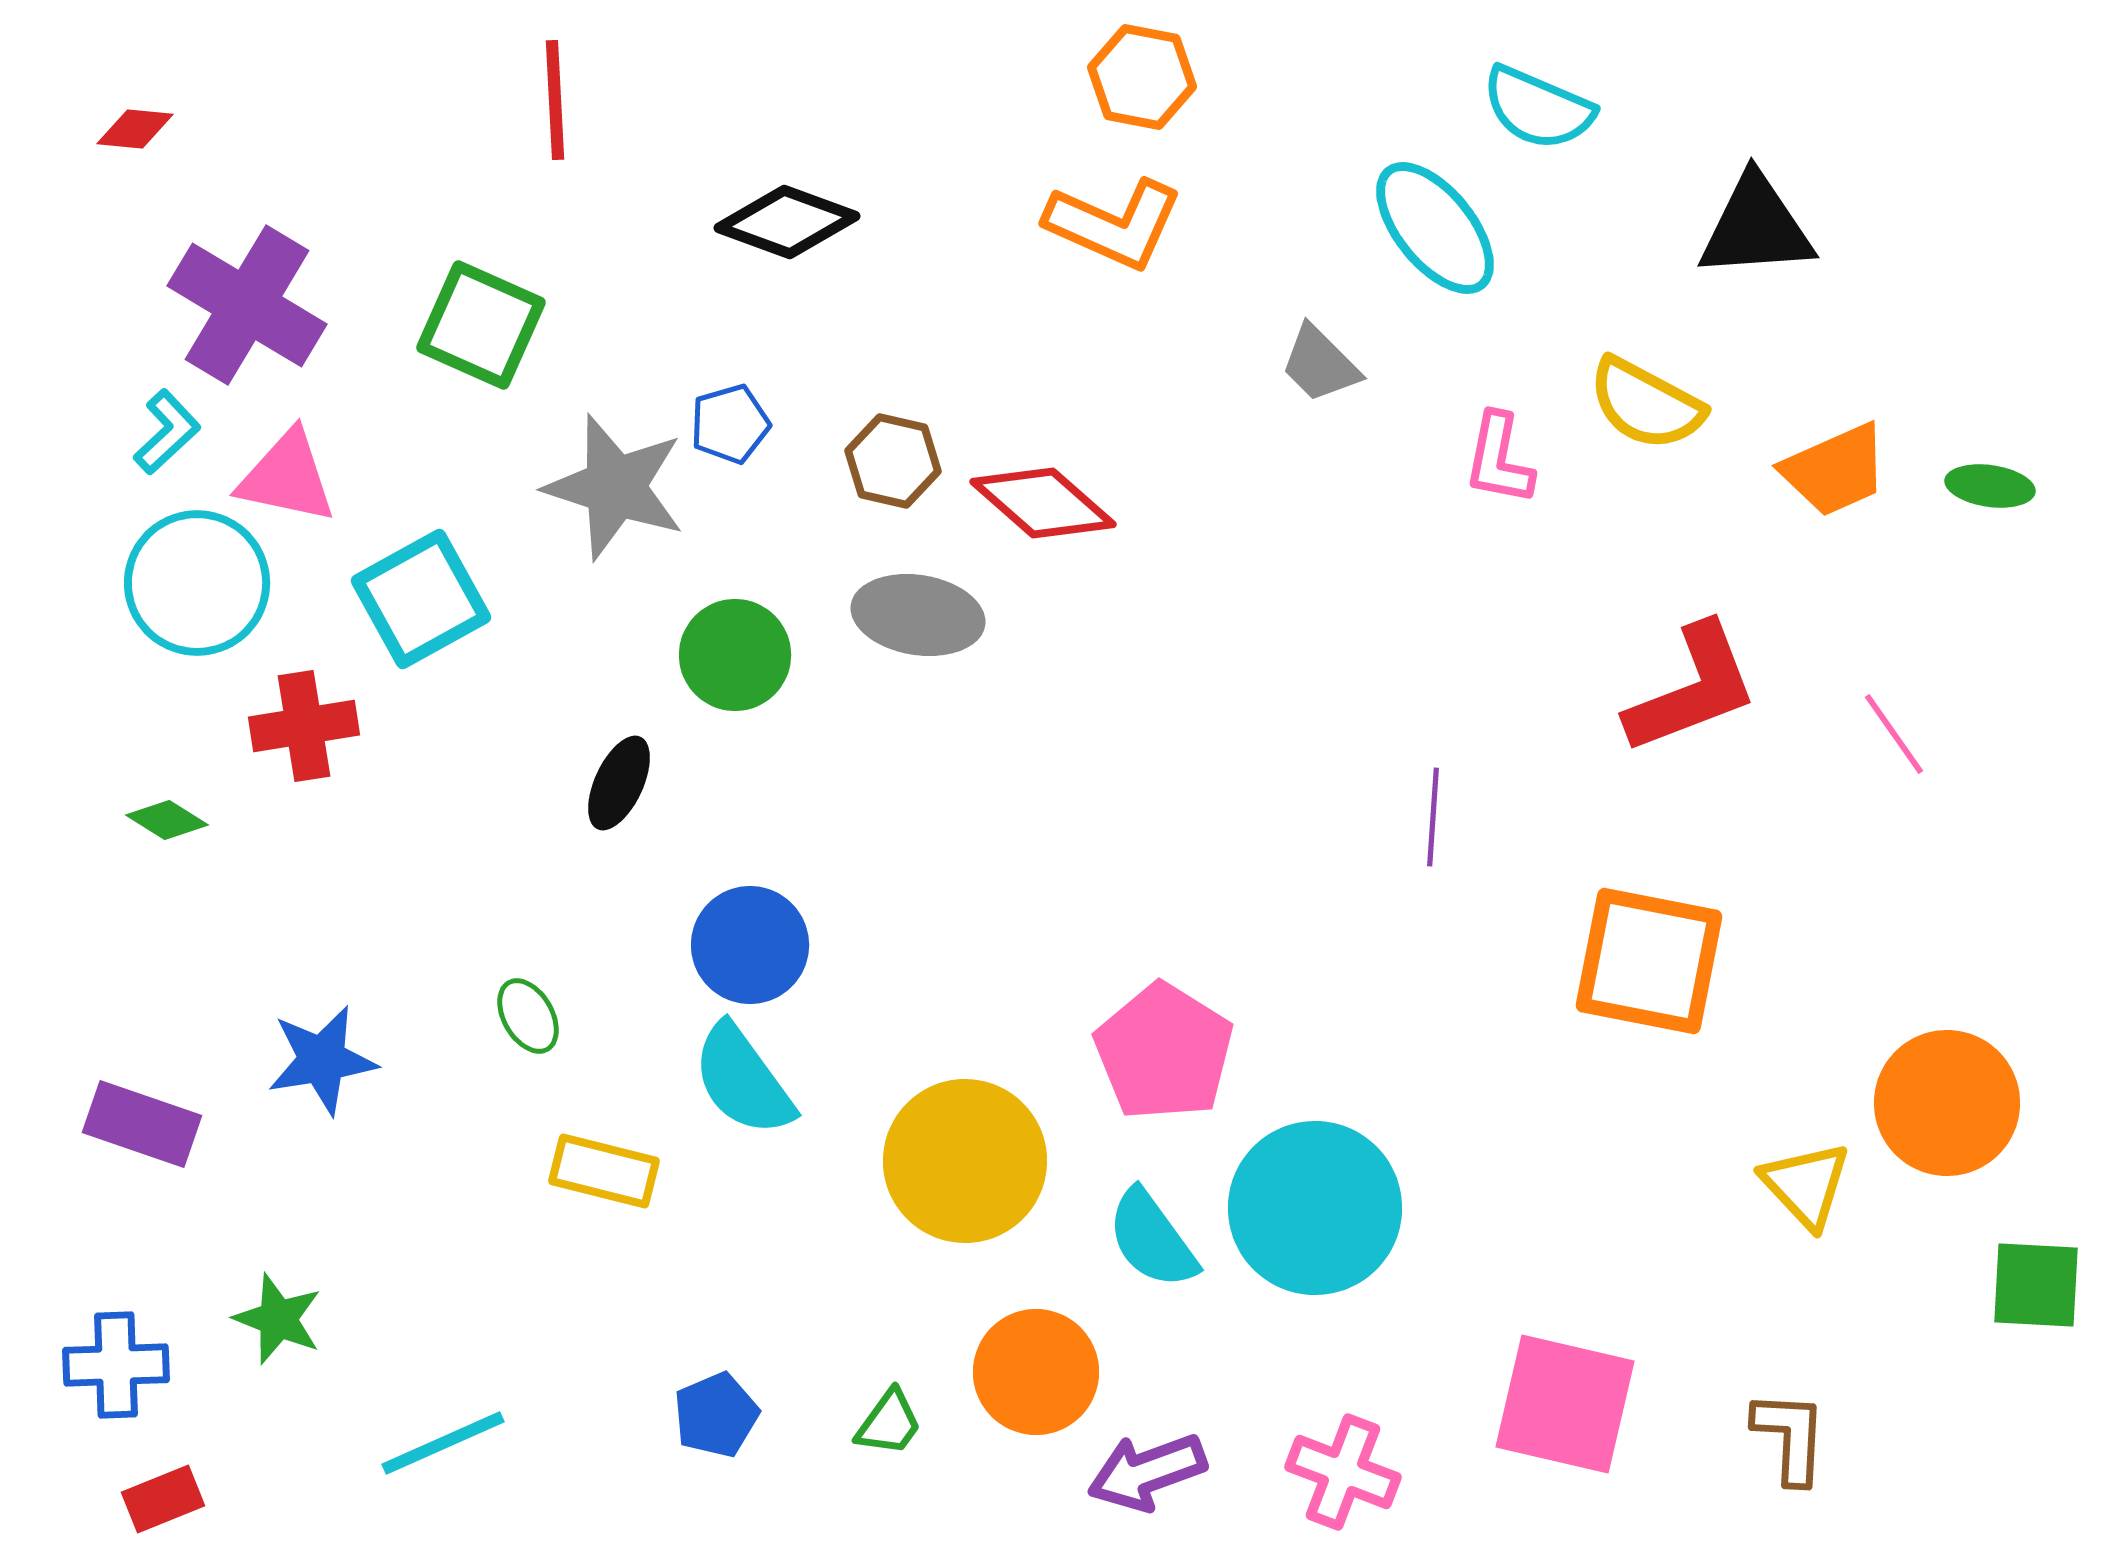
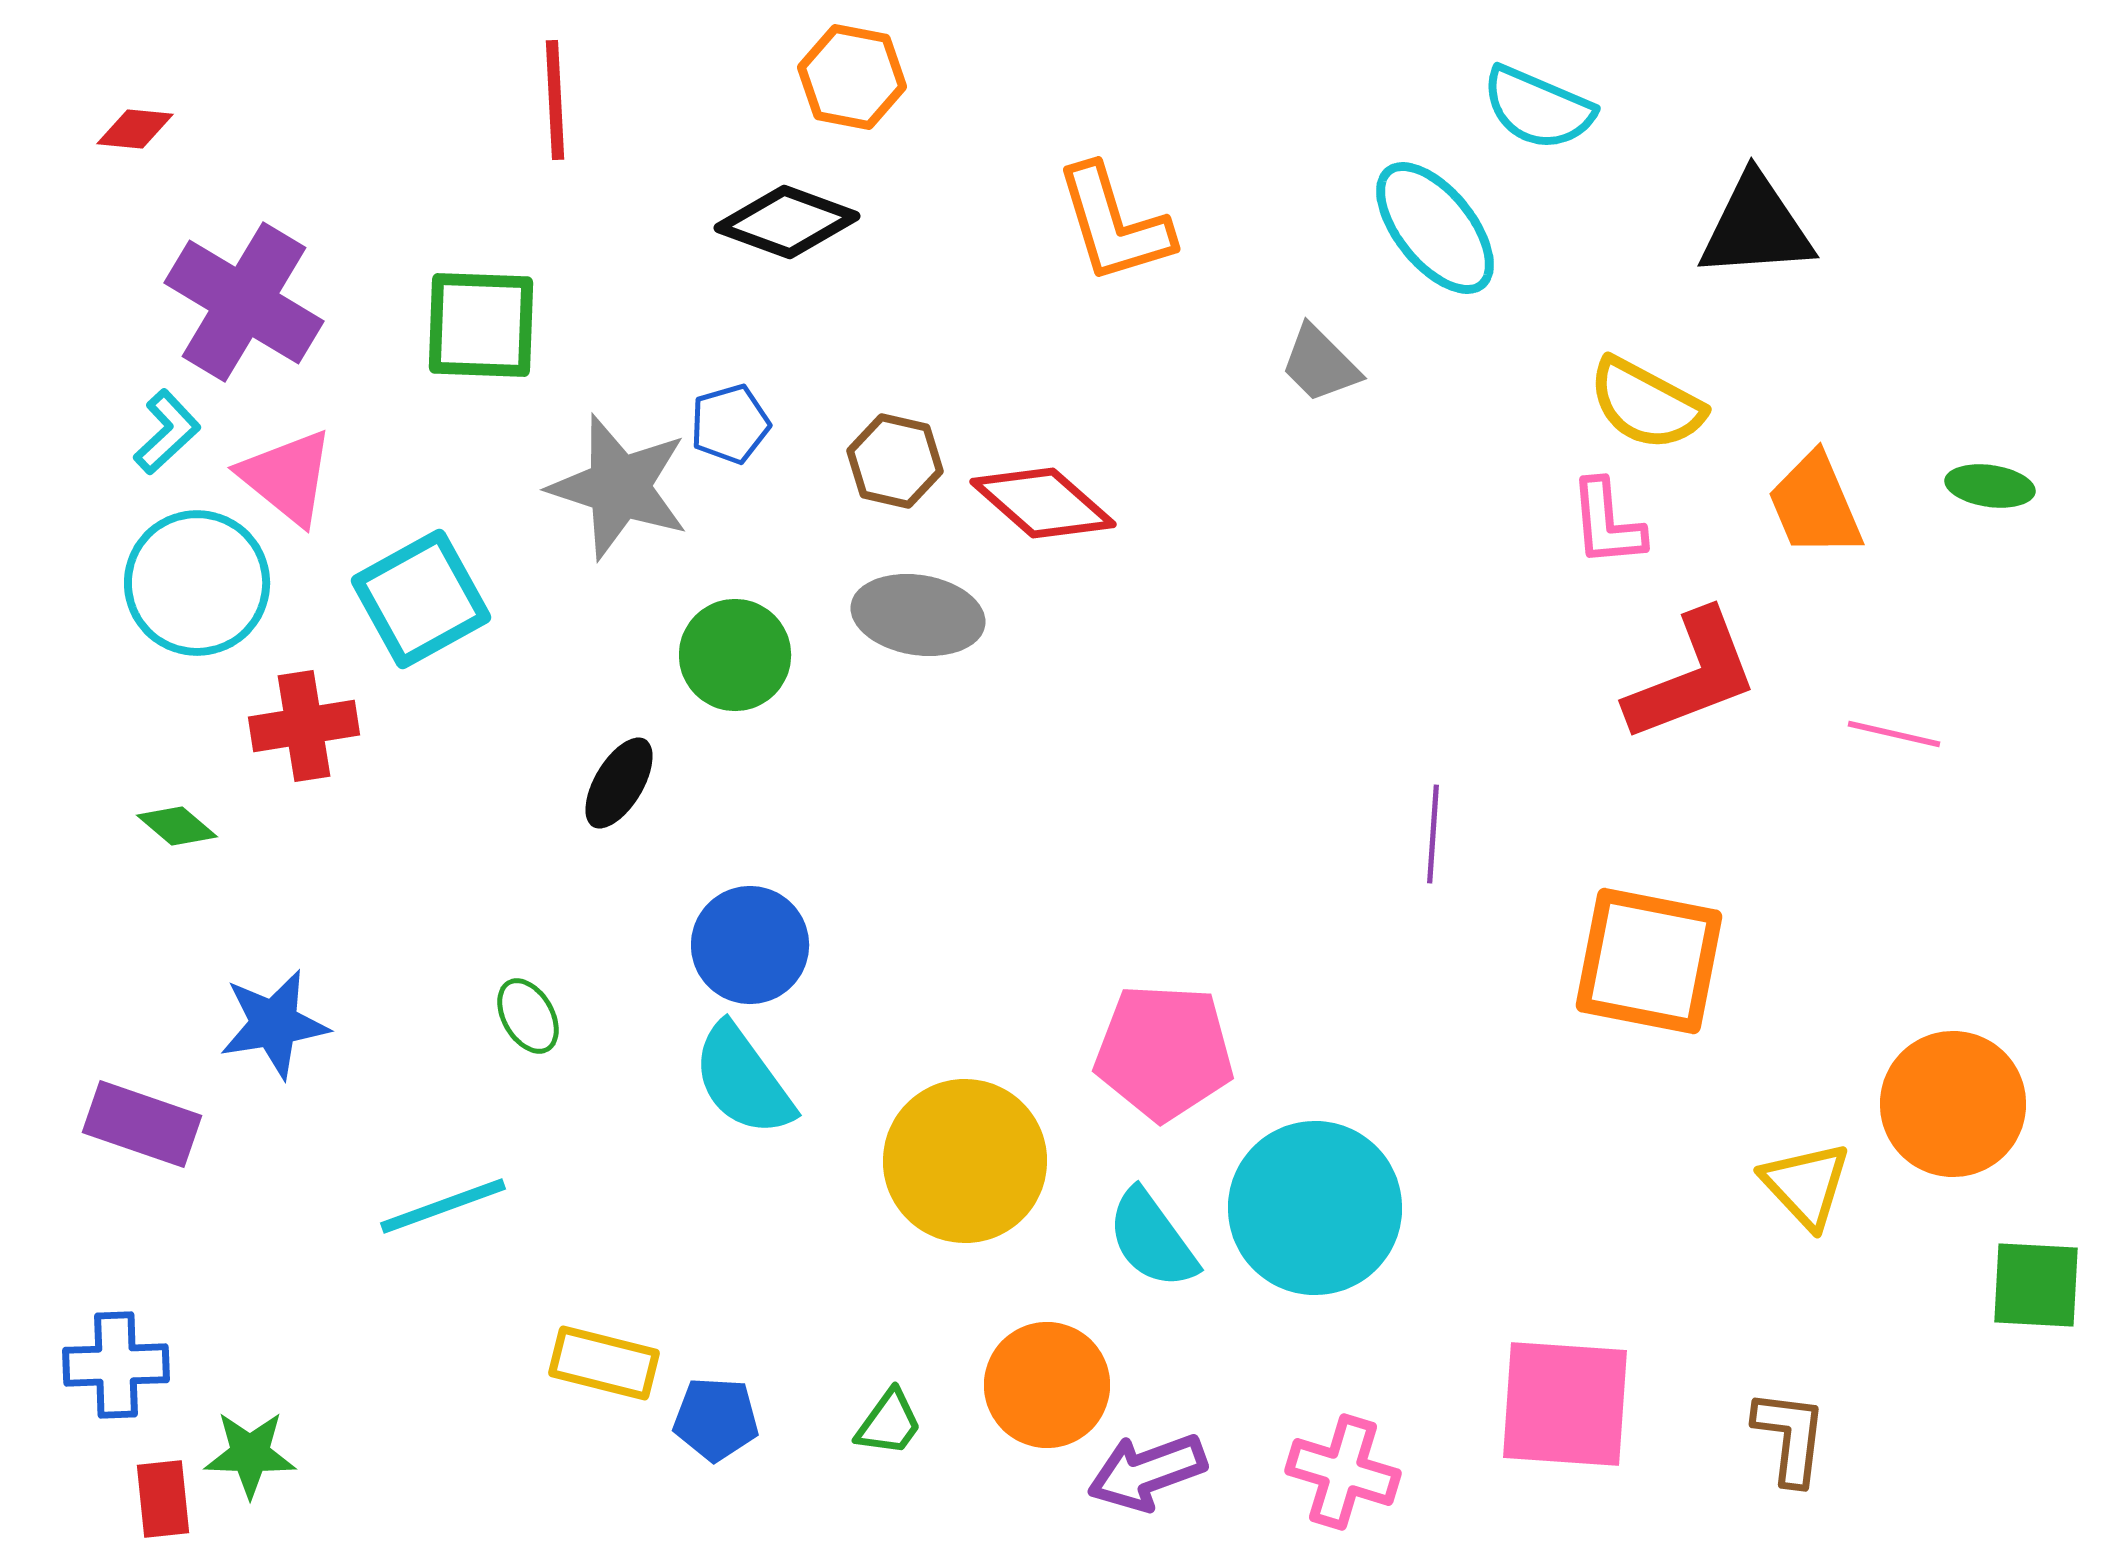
orange hexagon at (1142, 77): moved 290 px left
orange L-shape at (1114, 224): rotated 49 degrees clockwise
purple cross at (247, 305): moved 3 px left, 3 px up
green square at (481, 325): rotated 22 degrees counterclockwise
pink L-shape at (1499, 459): moved 108 px right, 64 px down; rotated 16 degrees counterclockwise
brown hexagon at (893, 461): moved 2 px right
orange trapezoid at (1835, 470): moved 20 px left, 35 px down; rotated 91 degrees clockwise
pink triangle at (287, 477): rotated 27 degrees clockwise
gray star at (615, 487): moved 4 px right
red L-shape at (1692, 689): moved 13 px up
pink line at (1894, 734): rotated 42 degrees counterclockwise
black ellipse at (619, 783): rotated 6 degrees clockwise
purple line at (1433, 817): moved 17 px down
green diamond at (167, 820): moved 10 px right, 6 px down; rotated 8 degrees clockwise
pink pentagon at (1164, 1052): rotated 29 degrees counterclockwise
blue star at (322, 1060): moved 48 px left, 36 px up
orange circle at (1947, 1103): moved 6 px right, 1 px down
yellow rectangle at (604, 1171): moved 192 px down
green star at (278, 1319): moved 28 px left, 135 px down; rotated 20 degrees counterclockwise
orange circle at (1036, 1372): moved 11 px right, 13 px down
pink square at (1565, 1404): rotated 9 degrees counterclockwise
blue pentagon at (716, 1415): moved 4 px down; rotated 26 degrees clockwise
brown L-shape at (1790, 1437): rotated 4 degrees clockwise
cyan line at (443, 1443): moved 237 px up; rotated 4 degrees clockwise
pink cross at (1343, 1472): rotated 4 degrees counterclockwise
red rectangle at (163, 1499): rotated 74 degrees counterclockwise
